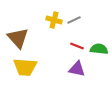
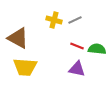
gray line: moved 1 px right
brown triangle: rotated 20 degrees counterclockwise
green semicircle: moved 2 px left
